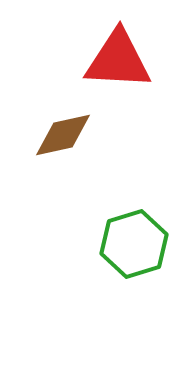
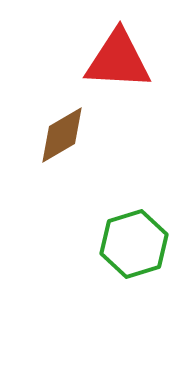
brown diamond: moved 1 px left; rotated 18 degrees counterclockwise
